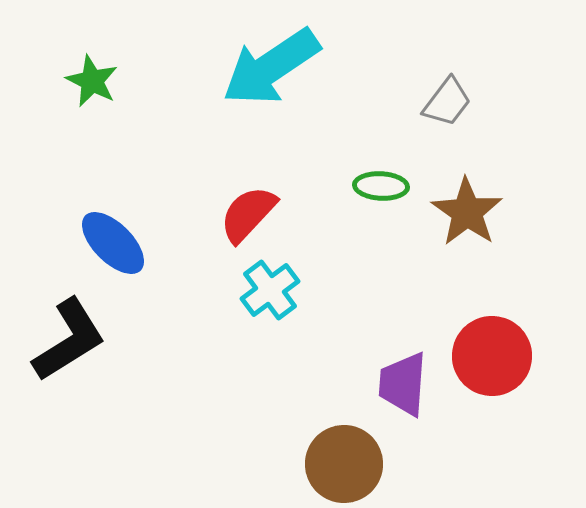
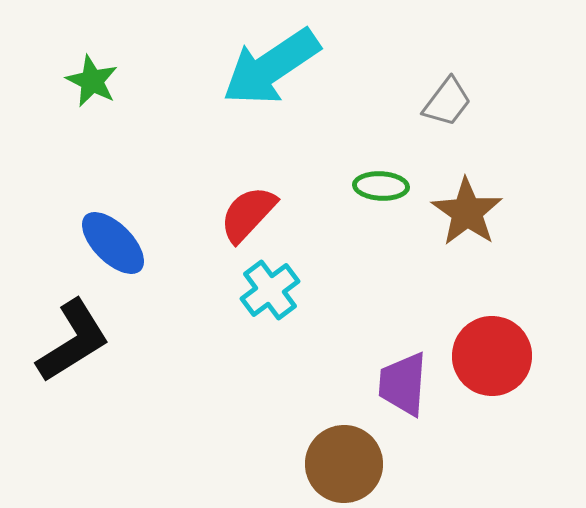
black L-shape: moved 4 px right, 1 px down
